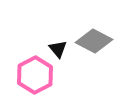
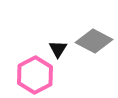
black triangle: rotated 12 degrees clockwise
